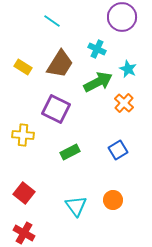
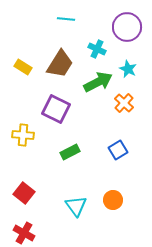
purple circle: moved 5 px right, 10 px down
cyan line: moved 14 px right, 2 px up; rotated 30 degrees counterclockwise
